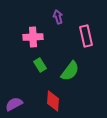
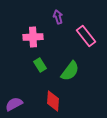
pink rectangle: rotated 25 degrees counterclockwise
